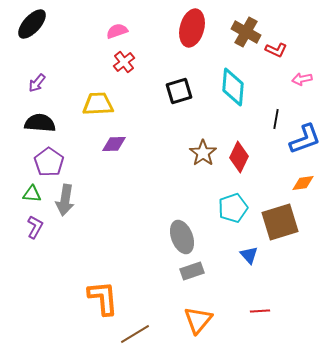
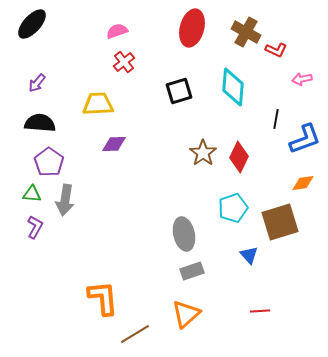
gray ellipse: moved 2 px right, 3 px up; rotated 8 degrees clockwise
orange triangle: moved 12 px left, 6 px up; rotated 8 degrees clockwise
